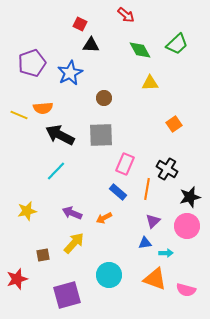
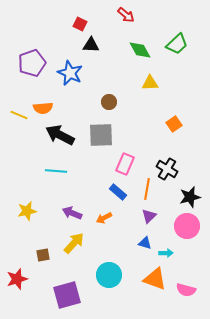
blue star: rotated 20 degrees counterclockwise
brown circle: moved 5 px right, 4 px down
cyan line: rotated 50 degrees clockwise
purple triangle: moved 4 px left, 5 px up
blue triangle: rotated 24 degrees clockwise
